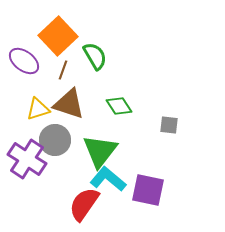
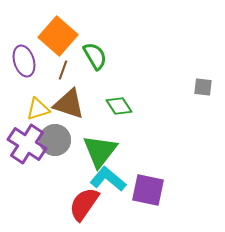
orange square: rotated 6 degrees counterclockwise
purple ellipse: rotated 36 degrees clockwise
gray square: moved 34 px right, 38 px up
purple cross: moved 15 px up
